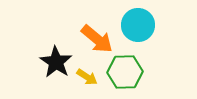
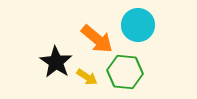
green hexagon: rotated 8 degrees clockwise
